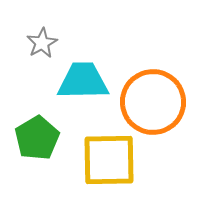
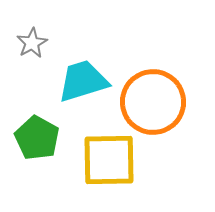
gray star: moved 10 px left
cyan trapezoid: rotated 16 degrees counterclockwise
green pentagon: rotated 12 degrees counterclockwise
